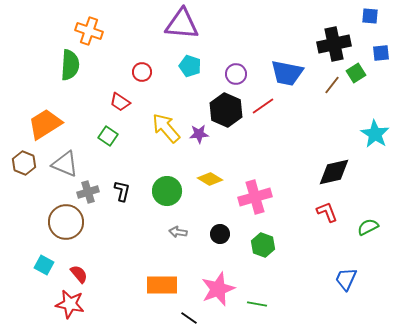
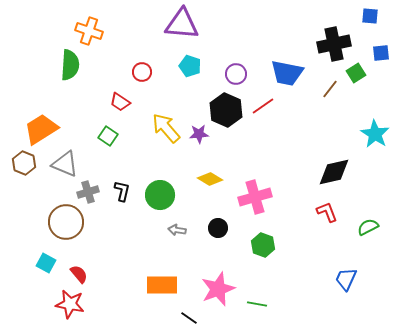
brown line at (332, 85): moved 2 px left, 4 px down
orange trapezoid at (45, 124): moved 4 px left, 5 px down
green circle at (167, 191): moved 7 px left, 4 px down
gray arrow at (178, 232): moved 1 px left, 2 px up
black circle at (220, 234): moved 2 px left, 6 px up
cyan square at (44, 265): moved 2 px right, 2 px up
